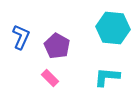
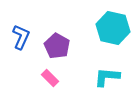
cyan hexagon: rotated 8 degrees clockwise
